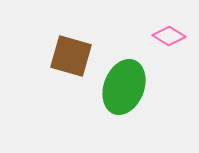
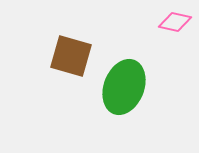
pink diamond: moved 6 px right, 14 px up; rotated 20 degrees counterclockwise
